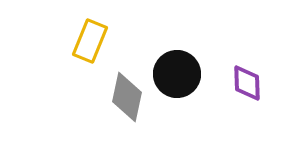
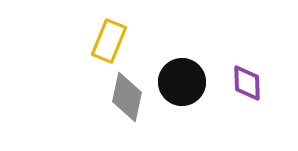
yellow rectangle: moved 19 px right
black circle: moved 5 px right, 8 px down
